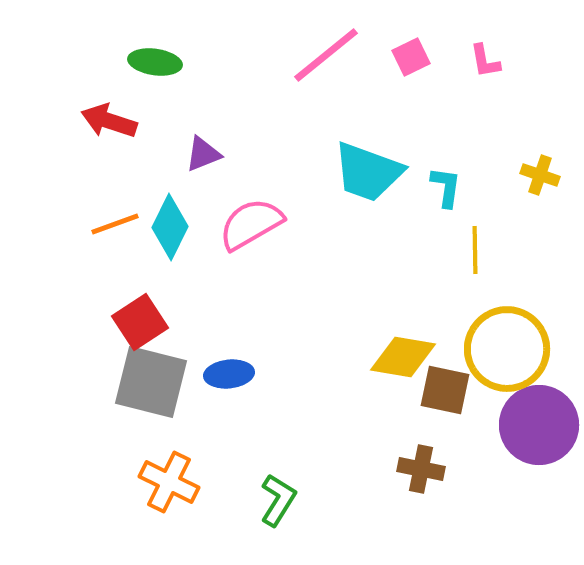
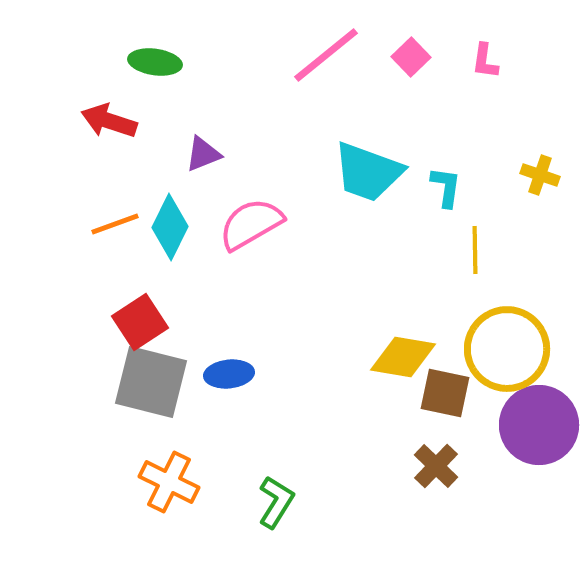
pink square: rotated 18 degrees counterclockwise
pink L-shape: rotated 18 degrees clockwise
brown square: moved 3 px down
brown cross: moved 15 px right, 3 px up; rotated 33 degrees clockwise
green L-shape: moved 2 px left, 2 px down
